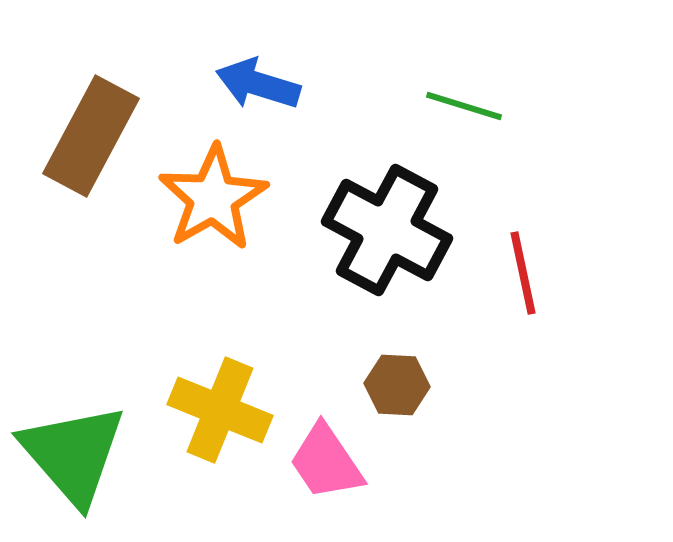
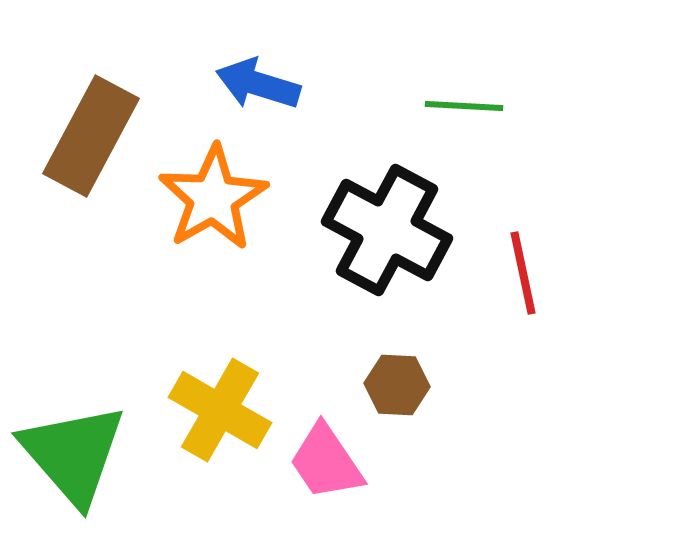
green line: rotated 14 degrees counterclockwise
yellow cross: rotated 8 degrees clockwise
